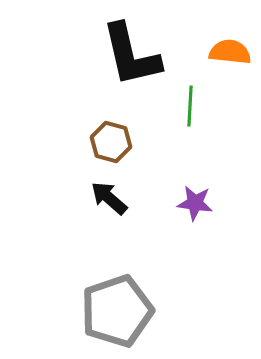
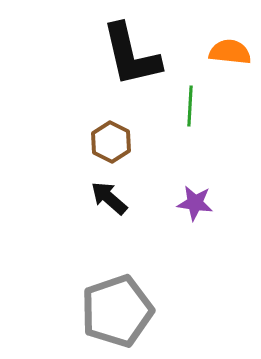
brown hexagon: rotated 12 degrees clockwise
